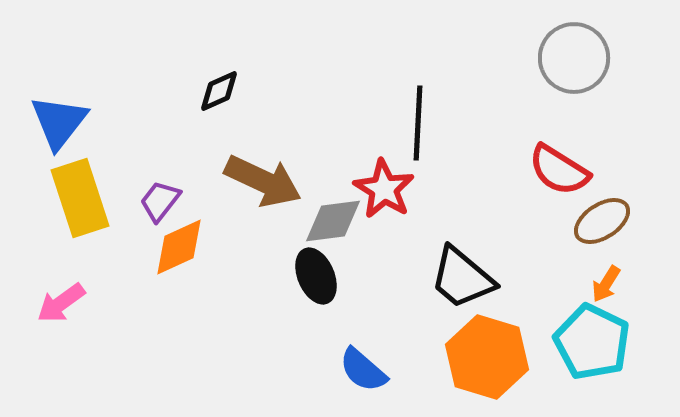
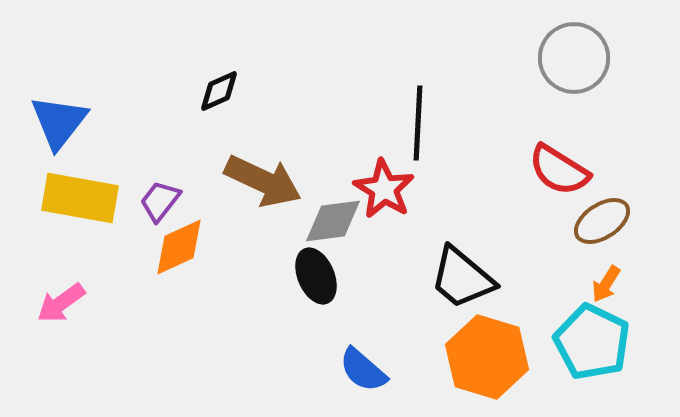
yellow rectangle: rotated 62 degrees counterclockwise
